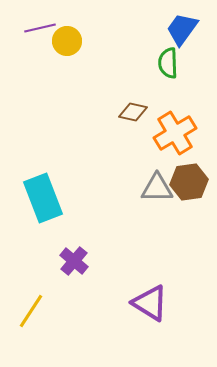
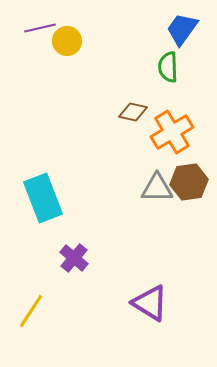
green semicircle: moved 4 px down
orange cross: moved 3 px left, 1 px up
purple cross: moved 3 px up
